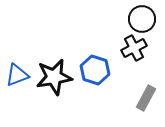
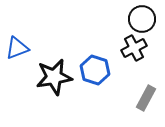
blue triangle: moved 27 px up
